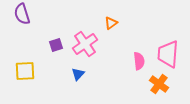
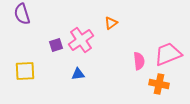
pink cross: moved 4 px left, 4 px up
pink trapezoid: rotated 64 degrees clockwise
blue triangle: rotated 40 degrees clockwise
orange cross: rotated 24 degrees counterclockwise
